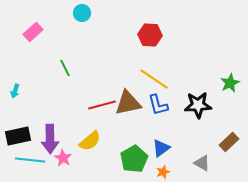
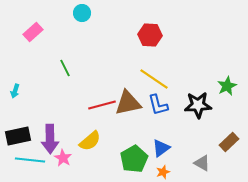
green star: moved 3 px left, 3 px down
